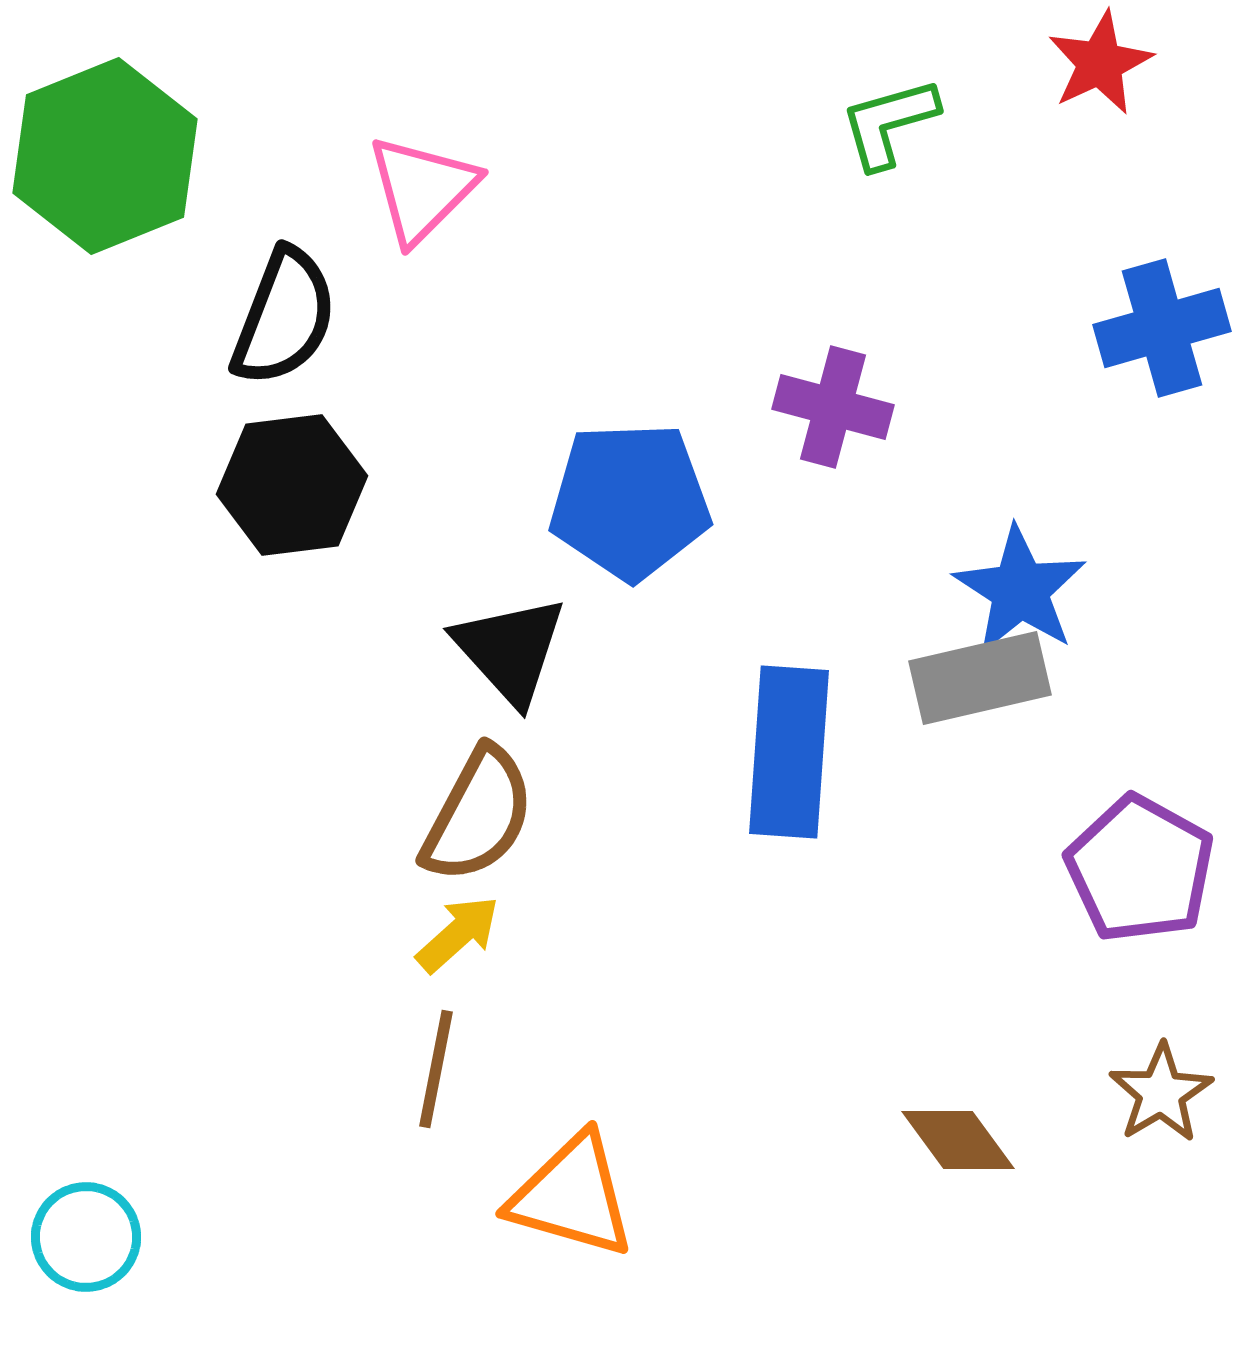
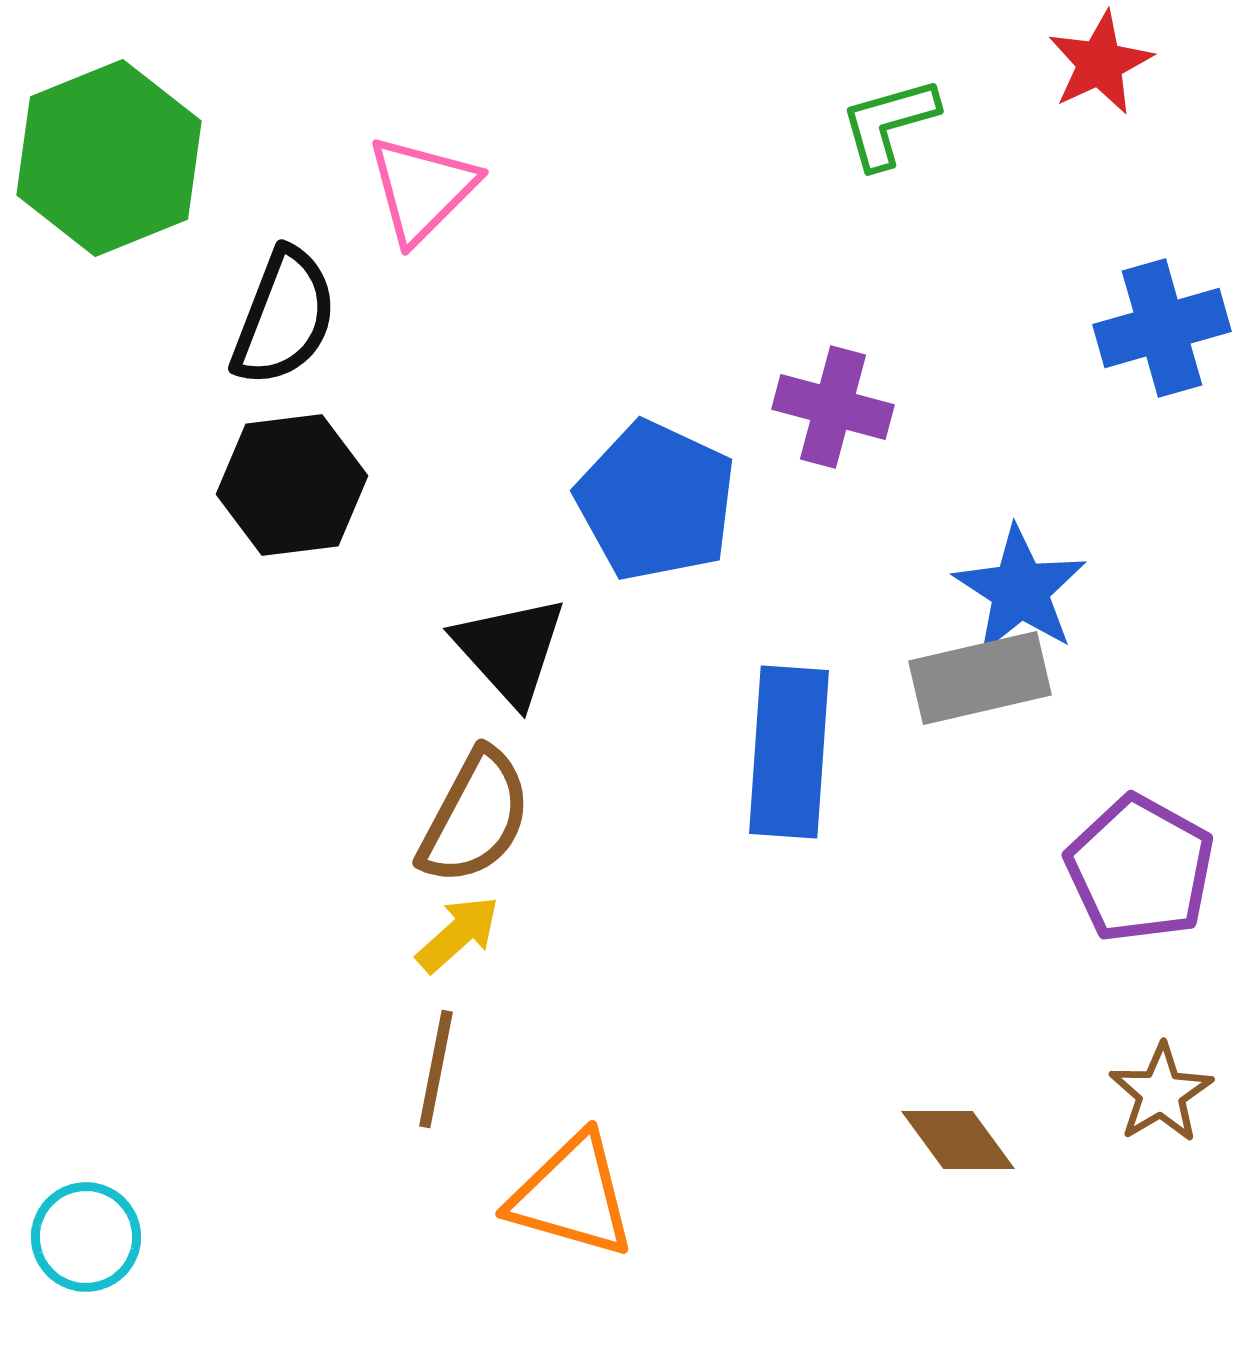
green hexagon: moved 4 px right, 2 px down
blue pentagon: moved 26 px right; rotated 27 degrees clockwise
brown semicircle: moved 3 px left, 2 px down
